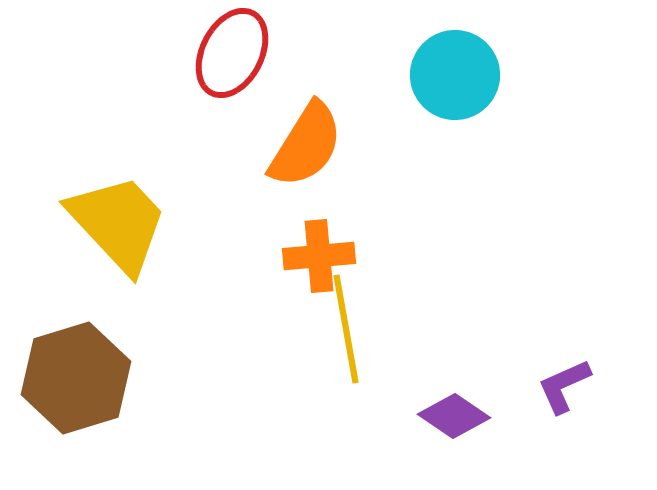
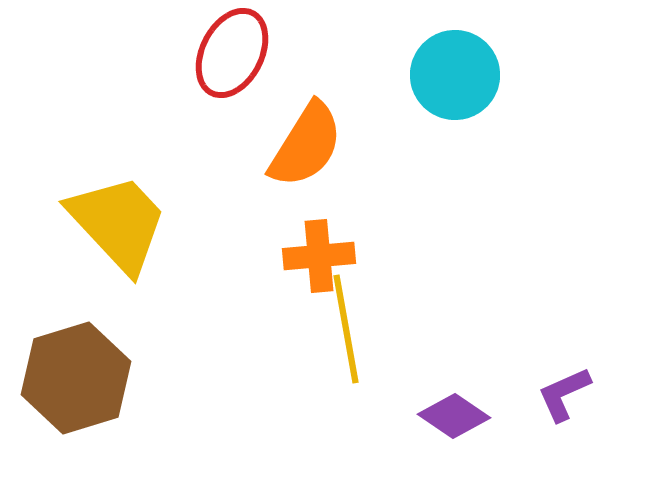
purple L-shape: moved 8 px down
